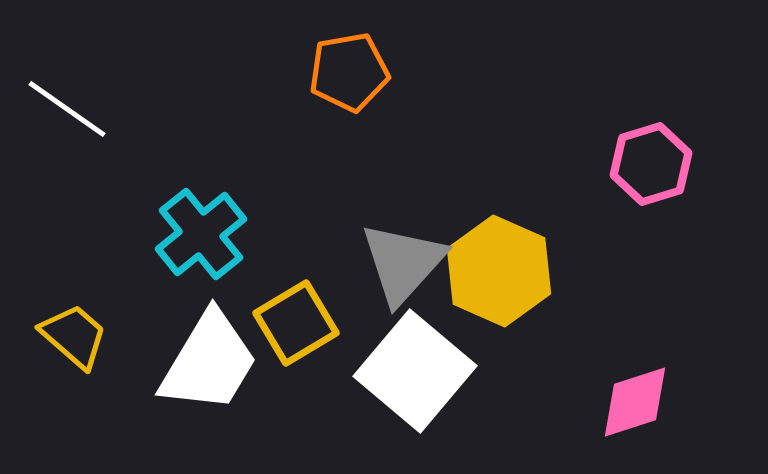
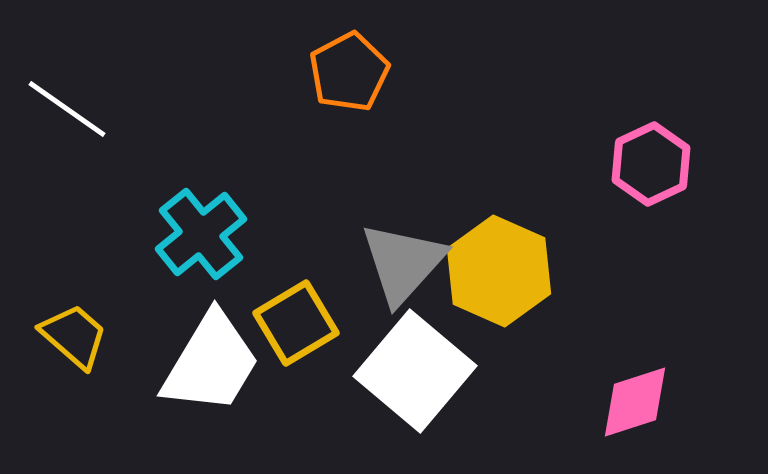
orange pentagon: rotated 18 degrees counterclockwise
pink hexagon: rotated 8 degrees counterclockwise
white trapezoid: moved 2 px right, 1 px down
